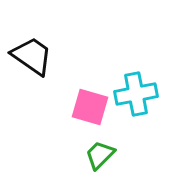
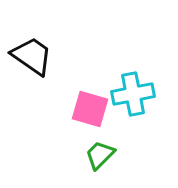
cyan cross: moved 3 px left
pink square: moved 2 px down
